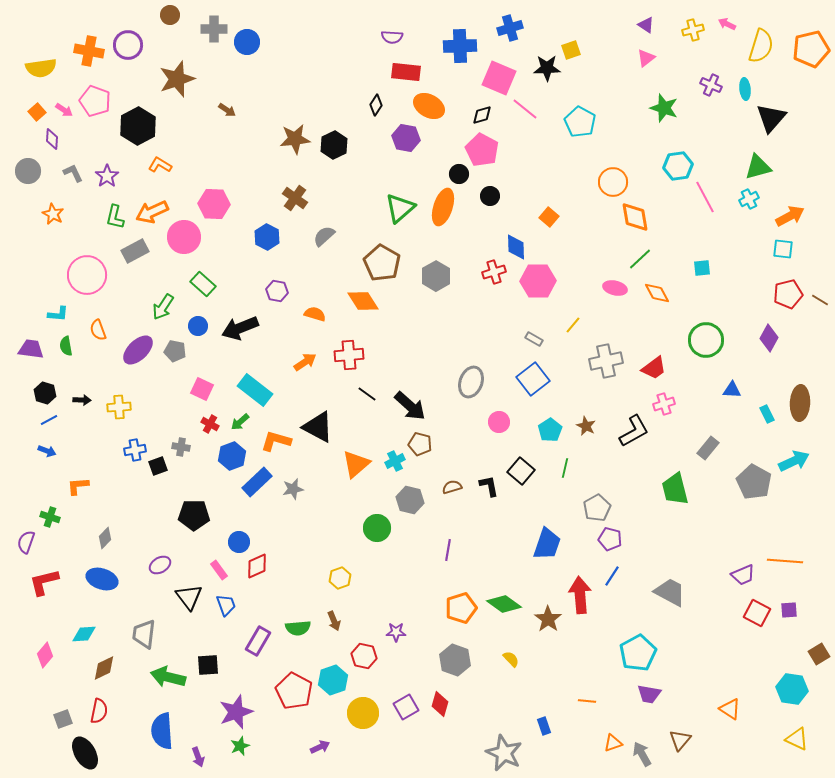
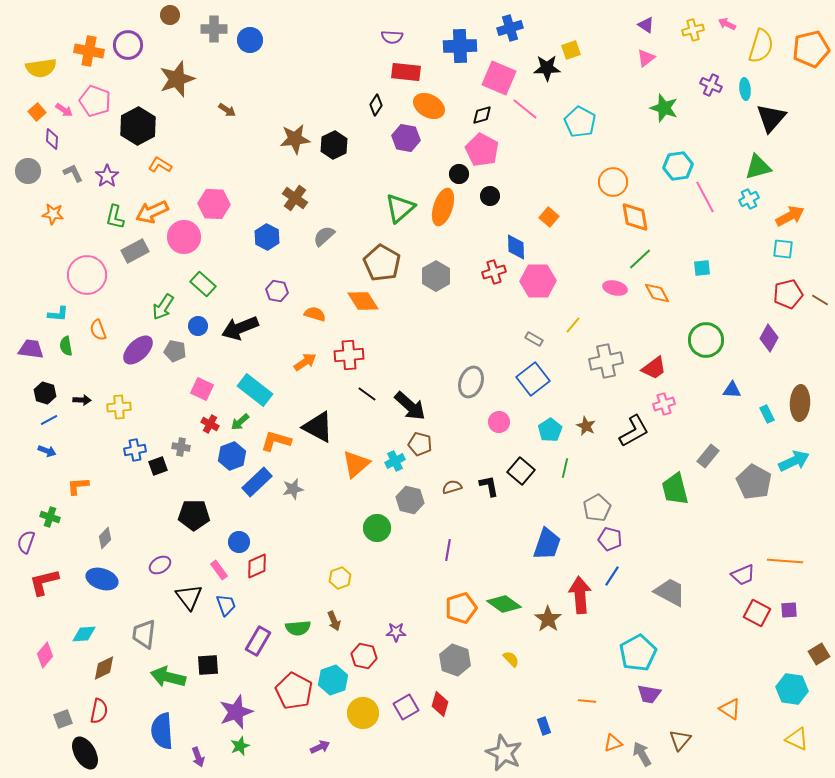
blue circle at (247, 42): moved 3 px right, 2 px up
orange star at (53, 214): rotated 20 degrees counterclockwise
gray rectangle at (708, 448): moved 8 px down
